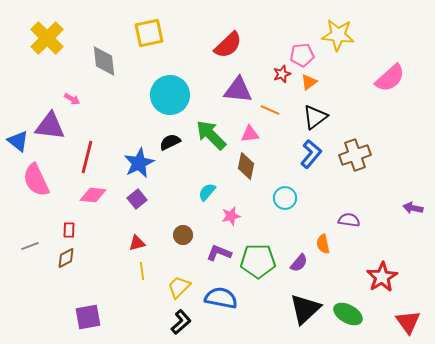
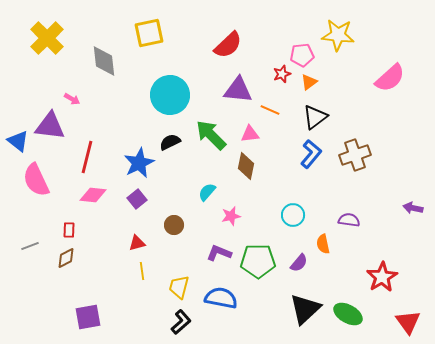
cyan circle at (285, 198): moved 8 px right, 17 px down
brown circle at (183, 235): moved 9 px left, 10 px up
yellow trapezoid at (179, 287): rotated 30 degrees counterclockwise
